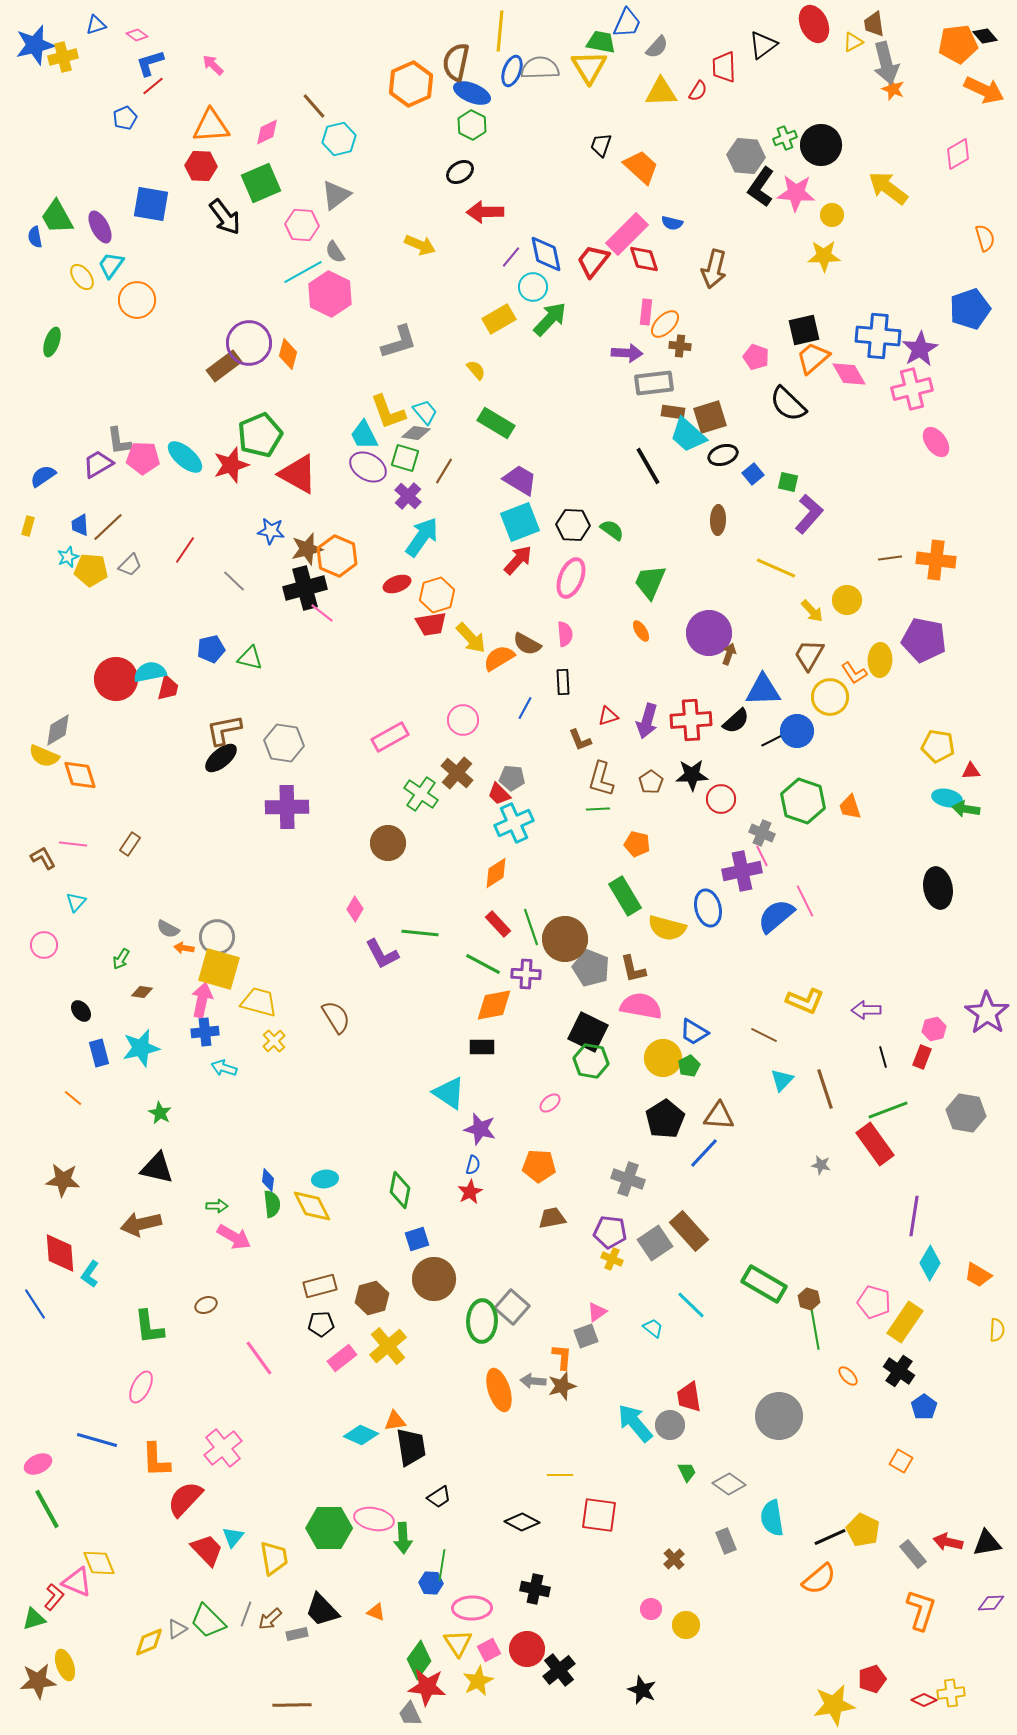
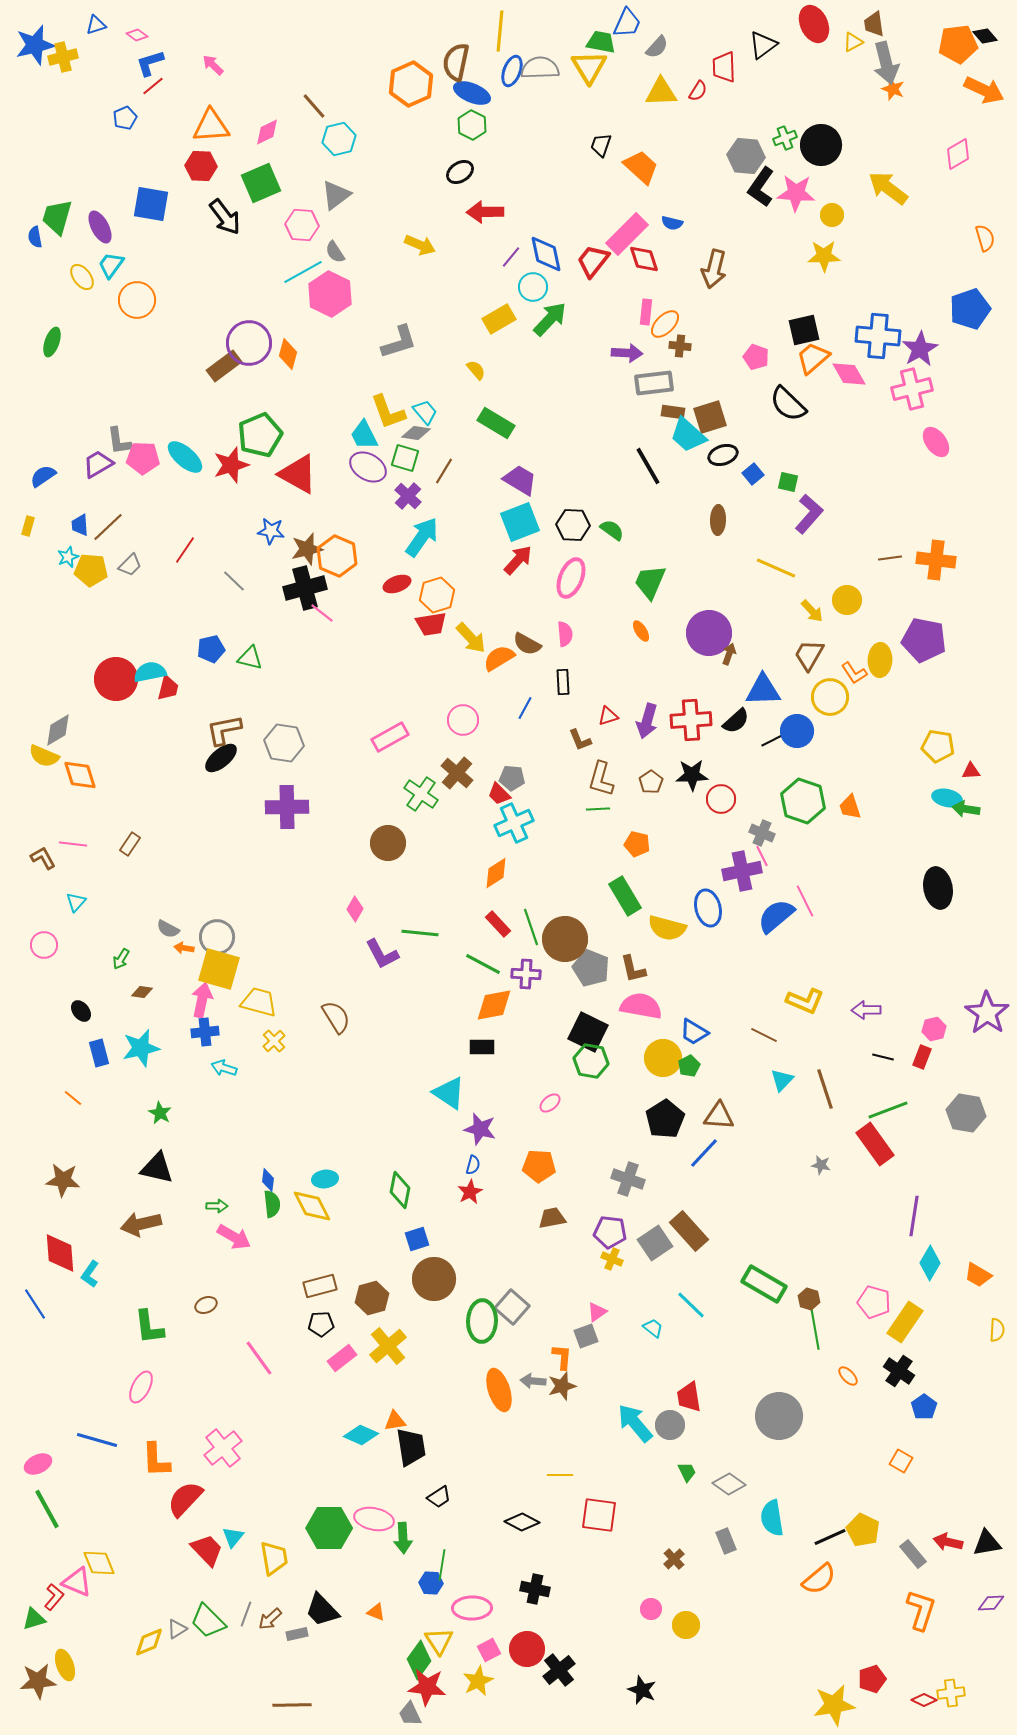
green trapezoid at (57, 217): rotated 45 degrees clockwise
black line at (883, 1057): rotated 60 degrees counterclockwise
yellow triangle at (458, 1643): moved 19 px left, 2 px up
